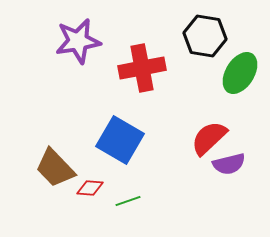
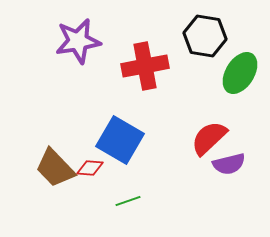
red cross: moved 3 px right, 2 px up
red diamond: moved 20 px up
